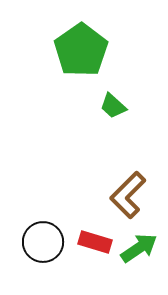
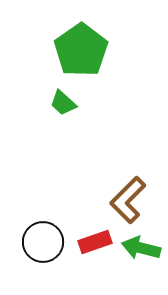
green trapezoid: moved 50 px left, 3 px up
brown L-shape: moved 5 px down
red rectangle: rotated 36 degrees counterclockwise
green arrow: moved 2 px right; rotated 132 degrees counterclockwise
